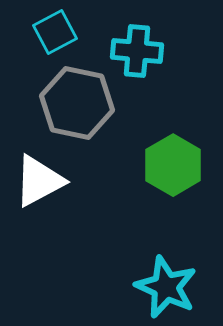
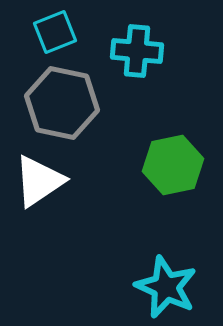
cyan square: rotated 6 degrees clockwise
gray hexagon: moved 15 px left
green hexagon: rotated 18 degrees clockwise
white triangle: rotated 6 degrees counterclockwise
